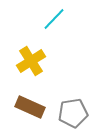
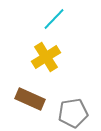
yellow cross: moved 15 px right, 4 px up
brown rectangle: moved 8 px up
